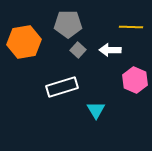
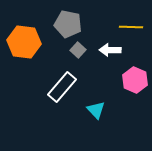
gray pentagon: rotated 12 degrees clockwise
orange hexagon: rotated 16 degrees clockwise
white rectangle: rotated 32 degrees counterclockwise
cyan triangle: rotated 12 degrees counterclockwise
